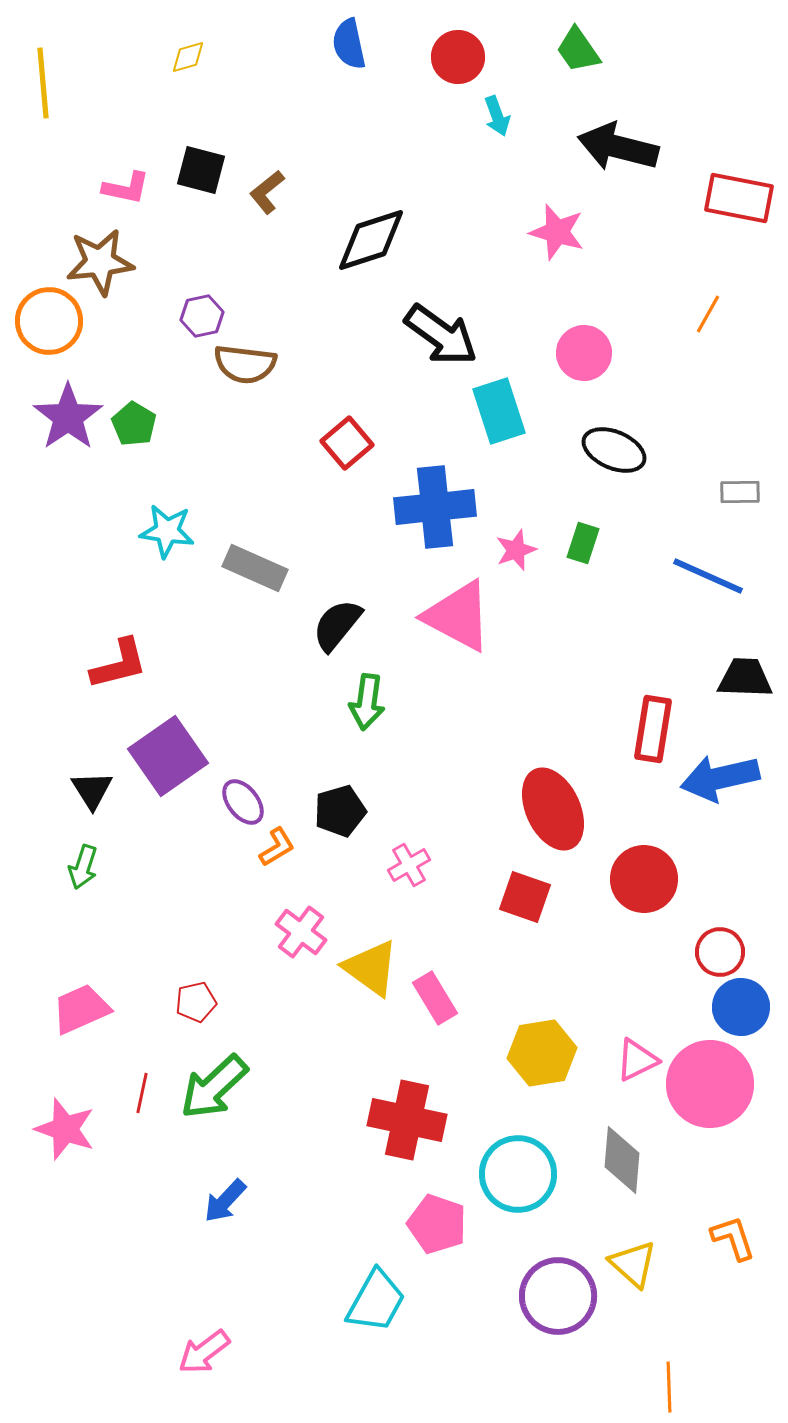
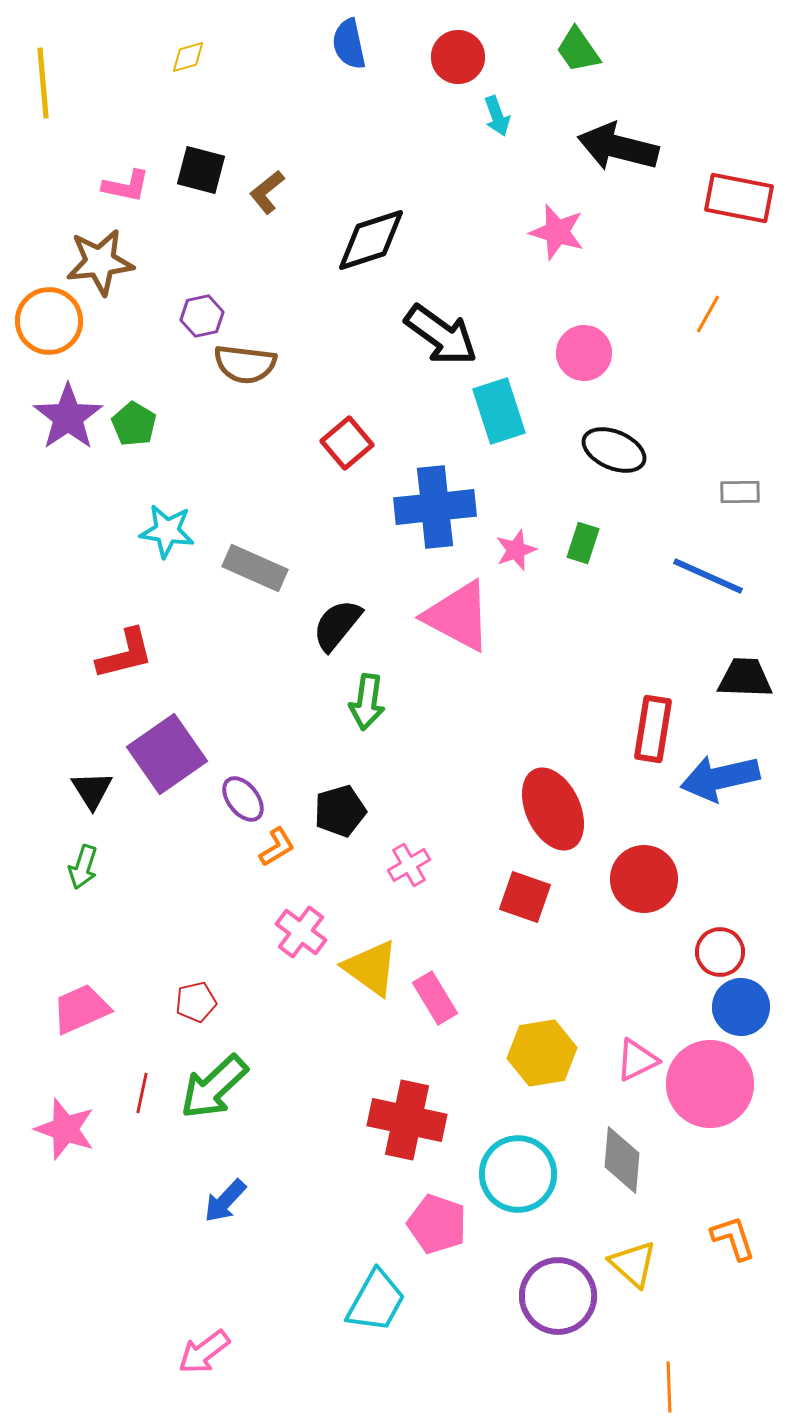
pink L-shape at (126, 188): moved 2 px up
red L-shape at (119, 664): moved 6 px right, 10 px up
purple square at (168, 756): moved 1 px left, 2 px up
purple ellipse at (243, 802): moved 3 px up
